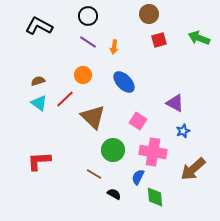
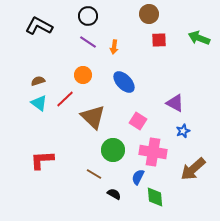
red square: rotated 14 degrees clockwise
red L-shape: moved 3 px right, 1 px up
